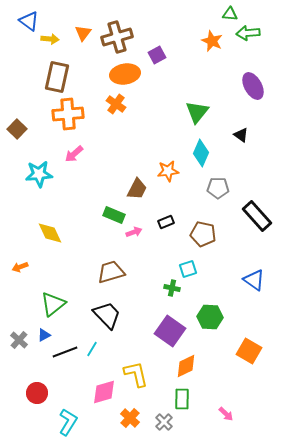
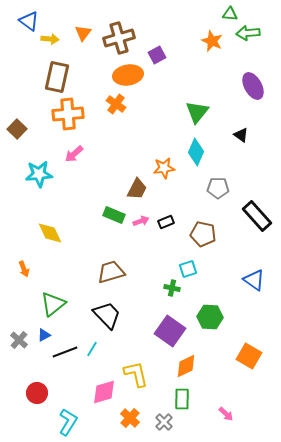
brown cross at (117, 37): moved 2 px right, 1 px down
orange ellipse at (125, 74): moved 3 px right, 1 px down
cyan diamond at (201, 153): moved 5 px left, 1 px up
orange star at (168, 171): moved 4 px left, 3 px up
pink arrow at (134, 232): moved 7 px right, 11 px up
orange arrow at (20, 267): moved 4 px right, 2 px down; rotated 91 degrees counterclockwise
orange square at (249, 351): moved 5 px down
